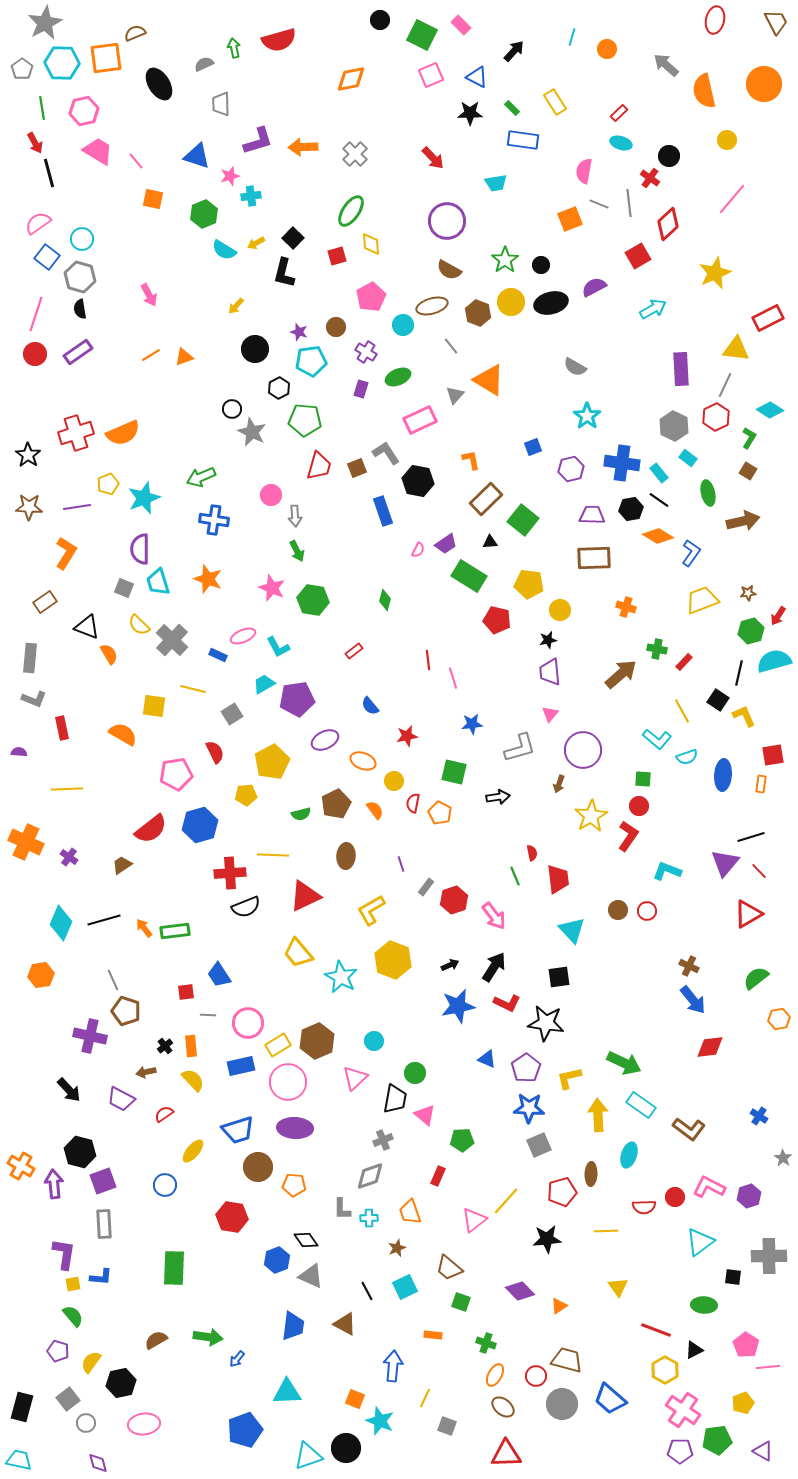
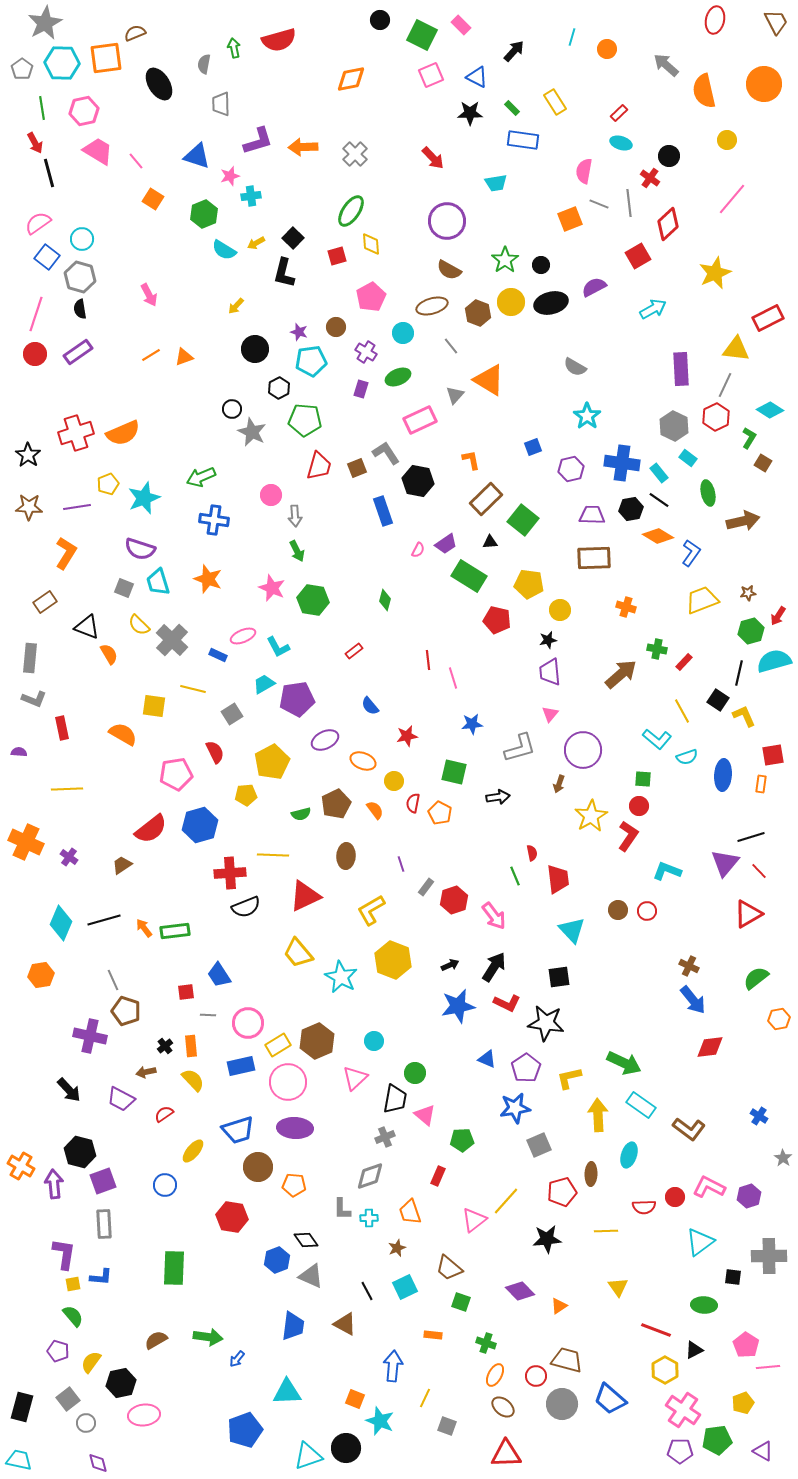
gray semicircle at (204, 64): rotated 54 degrees counterclockwise
orange square at (153, 199): rotated 20 degrees clockwise
cyan circle at (403, 325): moved 8 px down
brown square at (748, 471): moved 15 px right, 8 px up
purple semicircle at (140, 549): rotated 72 degrees counterclockwise
blue star at (529, 1108): moved 14 px left; rotated 12 degrees counterclockwise
gray cross at (383, 1140): moved 2 px right, 3 px up
pink ellipse at (144, 1424): moved 9 px up
